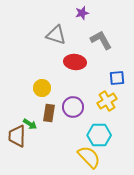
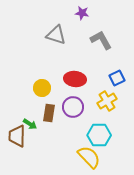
purple star: rotated 24 degrees clockwise
red ellipse: moved 17 px down
blue square: rotated 21 degrees counterclockwise
